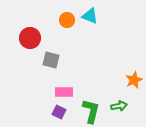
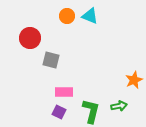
orange circle: moved 4 px up
